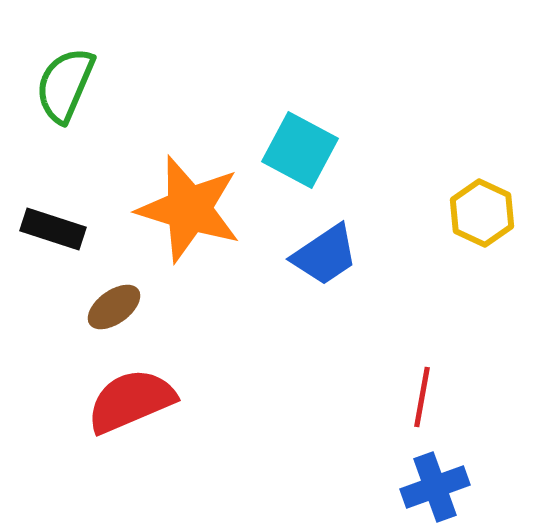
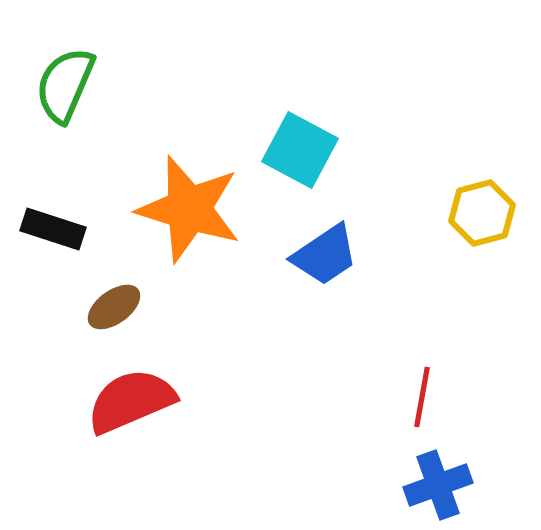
yellow hexagon: rotated 20 degrees clockwise
blue cross: moved 3 px right, 2 px up
